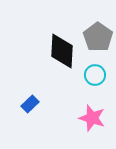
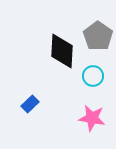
gray pentagon: moved 1 px up
cyan circle: moved 2 px left, 1 px down
pink star: rotated 8 degrees counterclockwise
